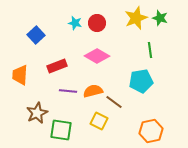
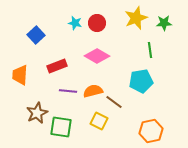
green star: moved 4 px right, 5 px down; rotated 21 degrees counterclockwise
green square: moved 3 px up
